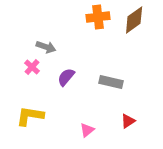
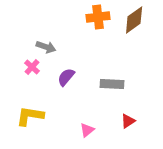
gray rectangle: moved 1 px right, 2 px down; rotated 10 degrees counterclockwise
